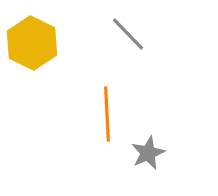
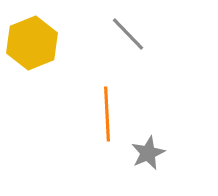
yellow hexagon: rotated 12 degrees clockwise
